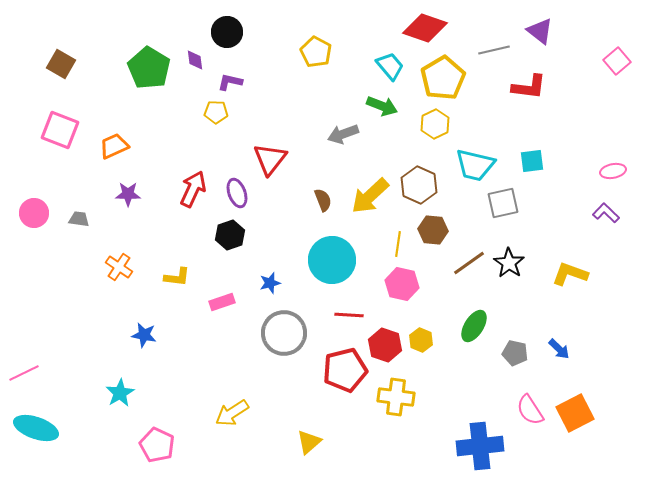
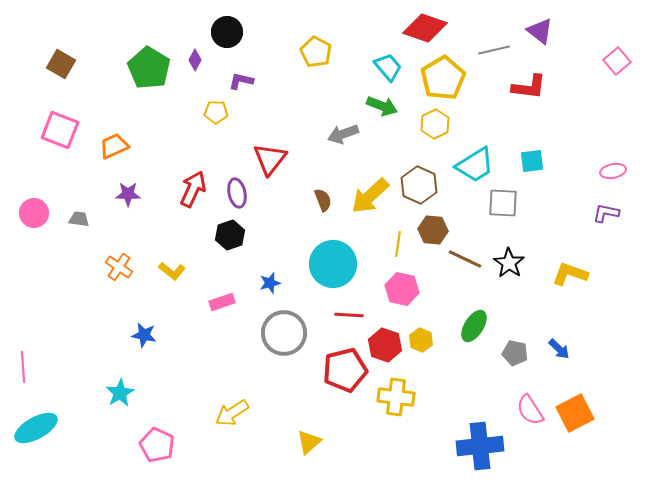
purple diamond at (195, 60): rotated 35 degrees clockwise
cyan trapezoid at (390, 66): moved 2 px left, 1 px down
purple L-shape at (230, 82): moved 11 px right, 1 px up
cyan trapezoid at (475, 165): rotated 45 degrees counterclockwise
purple ellipse at (237, 193): rotated 8 degrees clockwise
gray square at (503, 203): rotated 16 degrees clockwise
purple L-shape at (606, 213): rotated 32 degrees counterclockwise
cyan circle at (332, 260): moved 1 px right, 4 px down
brown line at (469, 263): moved 4 px left, 4 px up; rotated 60 degrees clockwise
yellow L-shape at (177, 277): moved 5 px left, 6 px up; rotated 32 degrees clockwise
pink hexagon at (402, 284): moved 5 px down
pink line at (24, 373): moved 1 px left, 6 px up; rotated 68 degrees counterclockwise
cyan ellipse at (36, 428): rotated 48 degrees counterclockwise
